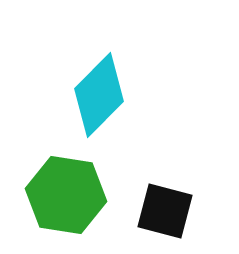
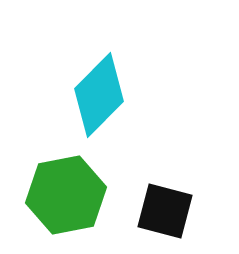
green hexagon: rotated 20 degrees counterclockwise
